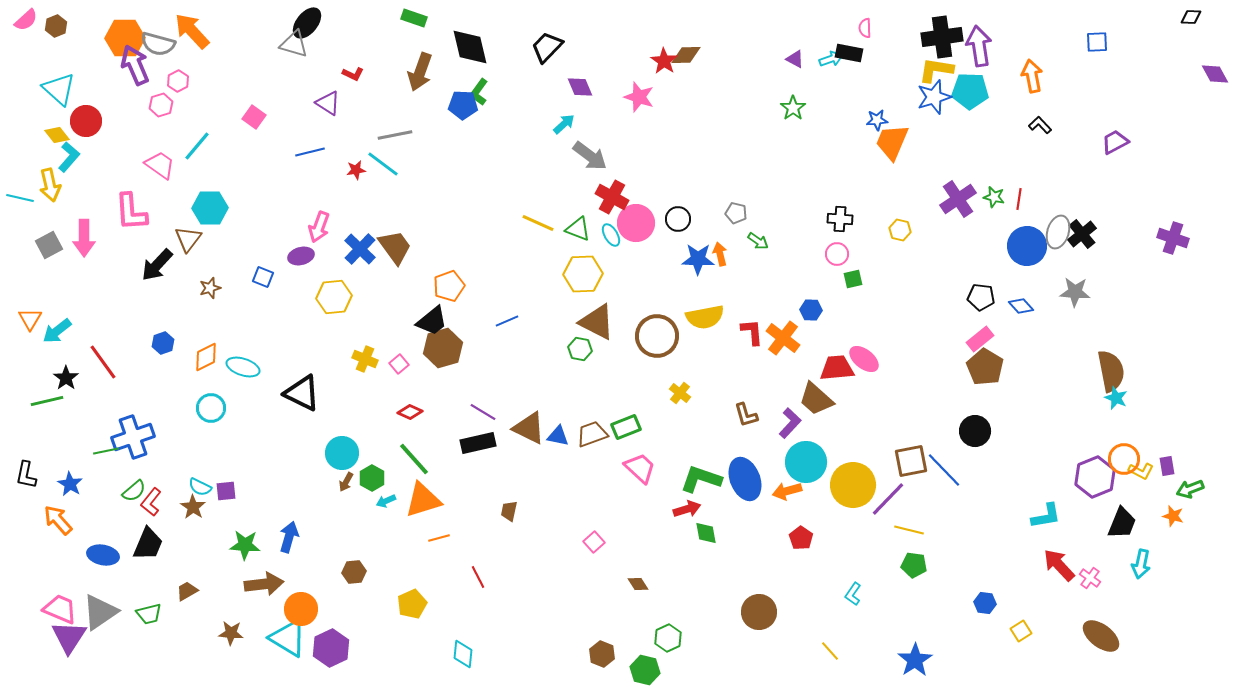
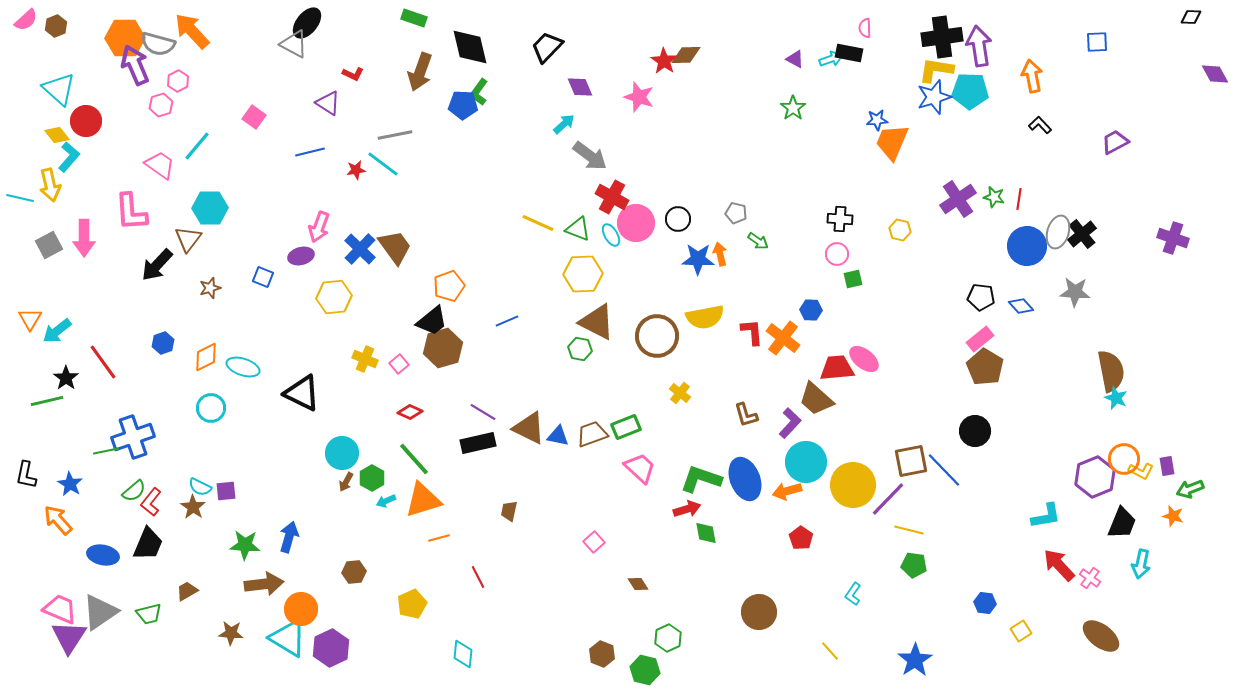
gray triangle at (294, 44): rotated 12 degrees clockwise
